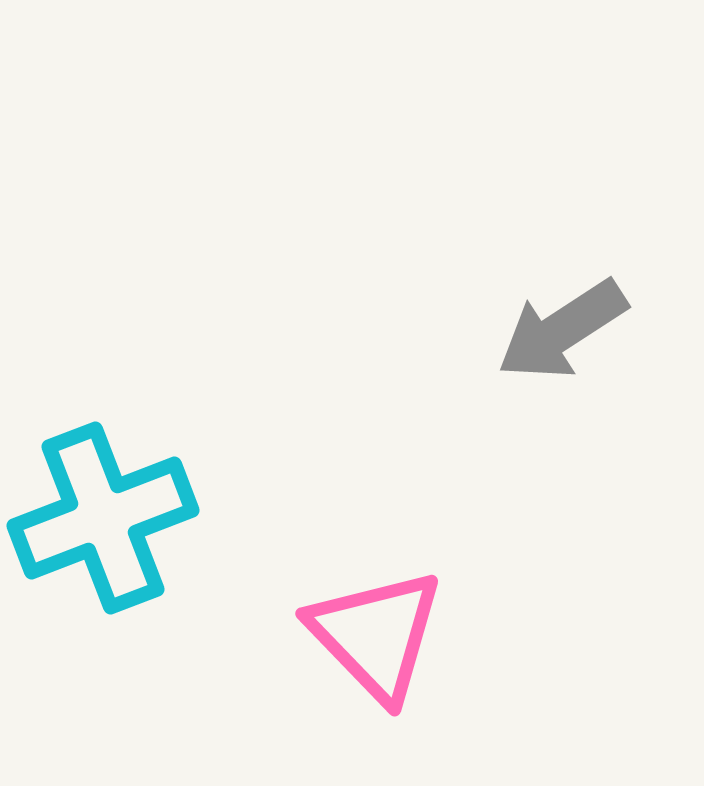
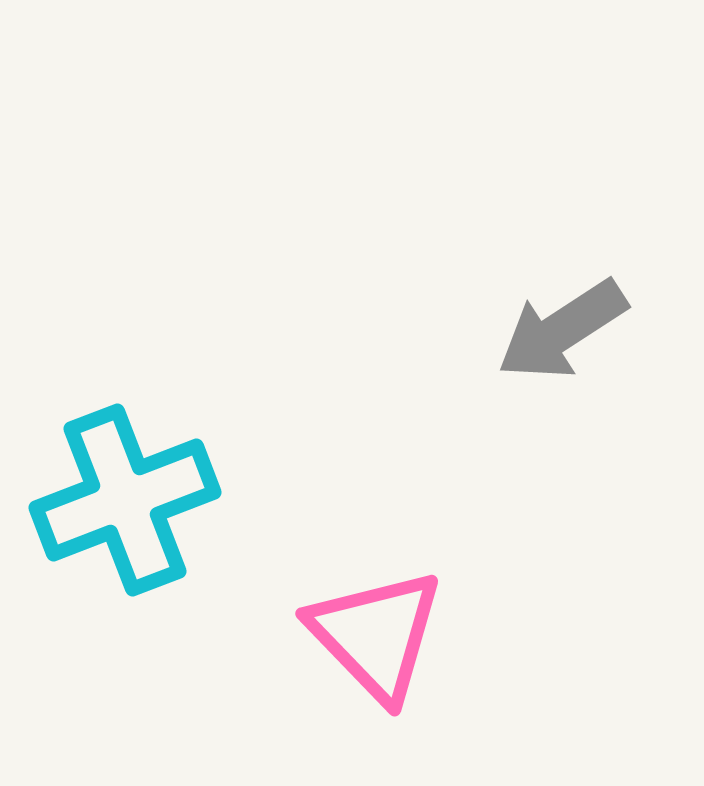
cyan cross: moved 22 px right, 18 px up
